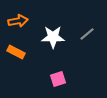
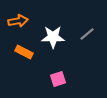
orange rectangle: moved 8 px right
